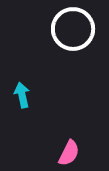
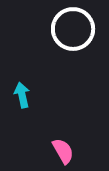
pink semicircle: moved 6 px left, 2 px up; rotated 56 degrees counterclockwise
